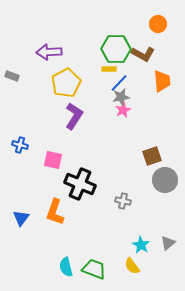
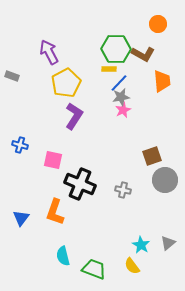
purple arrow: rotated 65 degrees clockwise
gray cross: moved 11 px up
cyan semicircle: moved 3 px left, 11 px up
